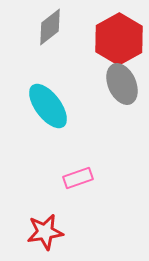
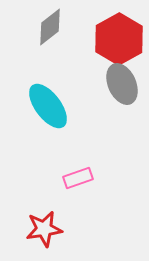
red star: moved 1 px left, 3 px up
